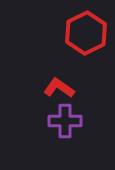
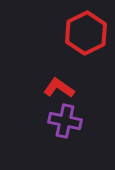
purple cross: rotated 12 degrees clockwise
